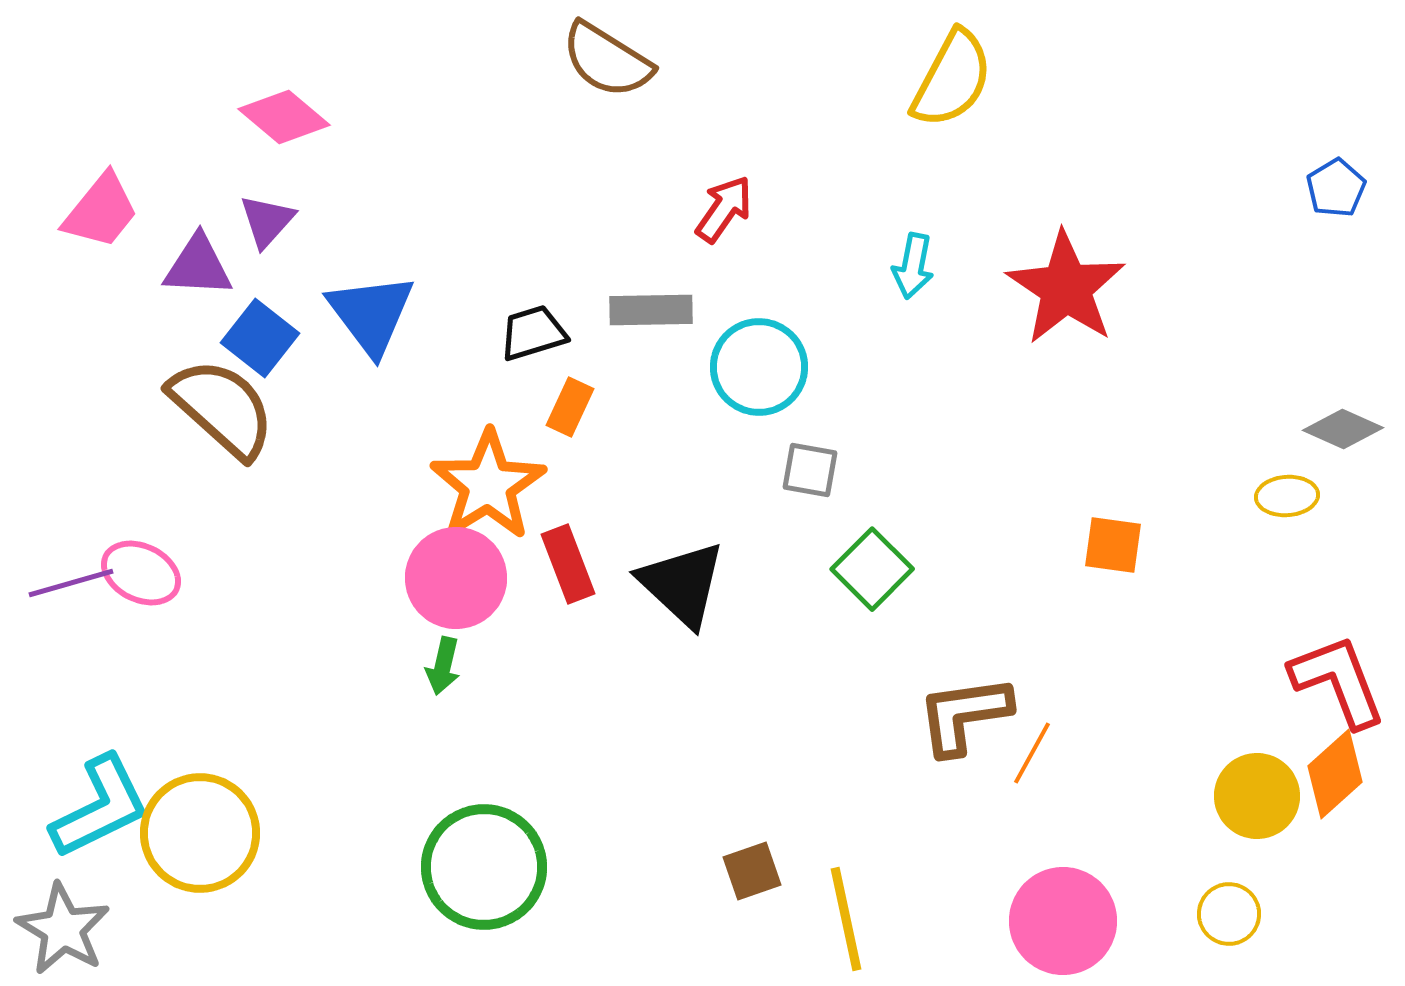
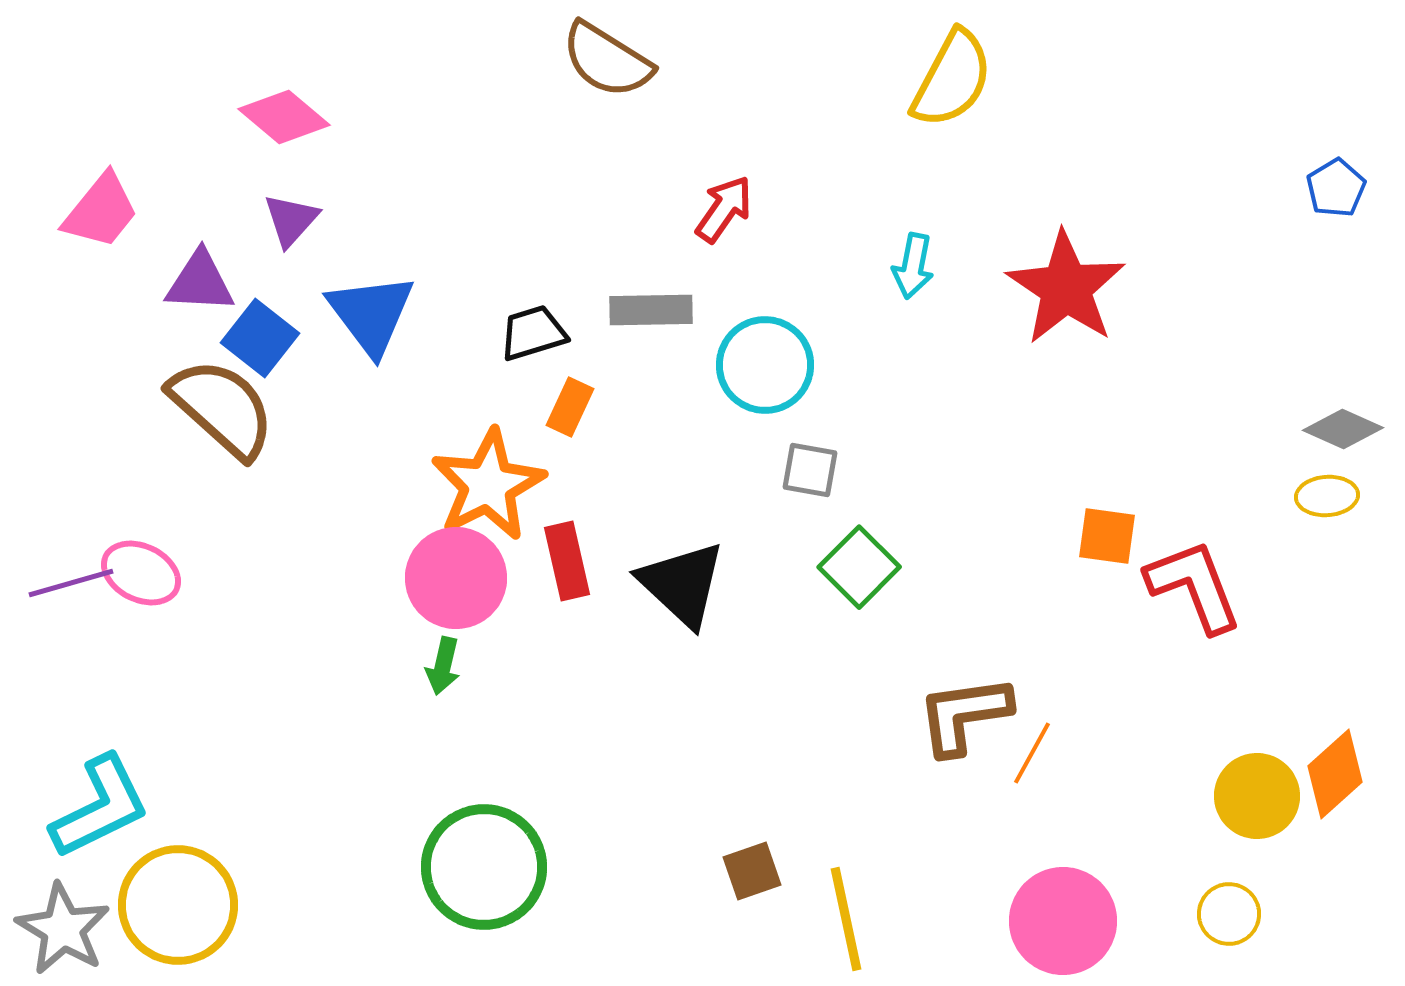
purple triangle at (267, 221): moved 24 px right, 1 px up
purple triangle at (198, 266): moved 2 px right, 16 px down
cyan circle at (759, 367): moved 6 px right, 2 px up
orange star at (488, 485): rotated 5 degrees clockwise
yellow ellipse at (1287, 496): moved 40 px right
orange square at (1113, 545): moved 6 px left, 9 px up
red rectangle at (568, 564): moved 1 px left, 3 px up; rotated 8 degrees clockwise
green square at (872, 569): moved 13 px left, 2 px up
red L-shape at (1338, 681): moved 144 px left, 95 px up
yellow circle at (200, 833): moved 22 px left, 72 px down
